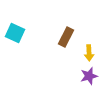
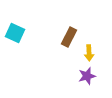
brown rectangle: moved 3 px right
purple star: moved 2 px left
